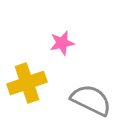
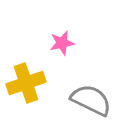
yellow cross: moved 1 px left
